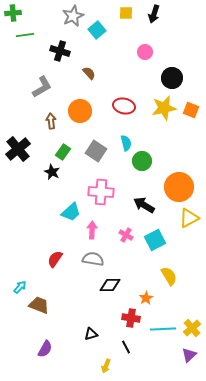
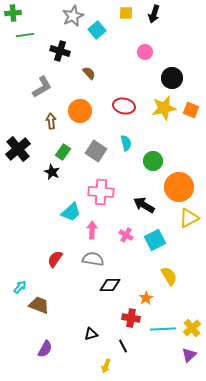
green circle at (142, 161): moved 11 px right
black line at (126, 347): moved 3 px left, 1 px up
